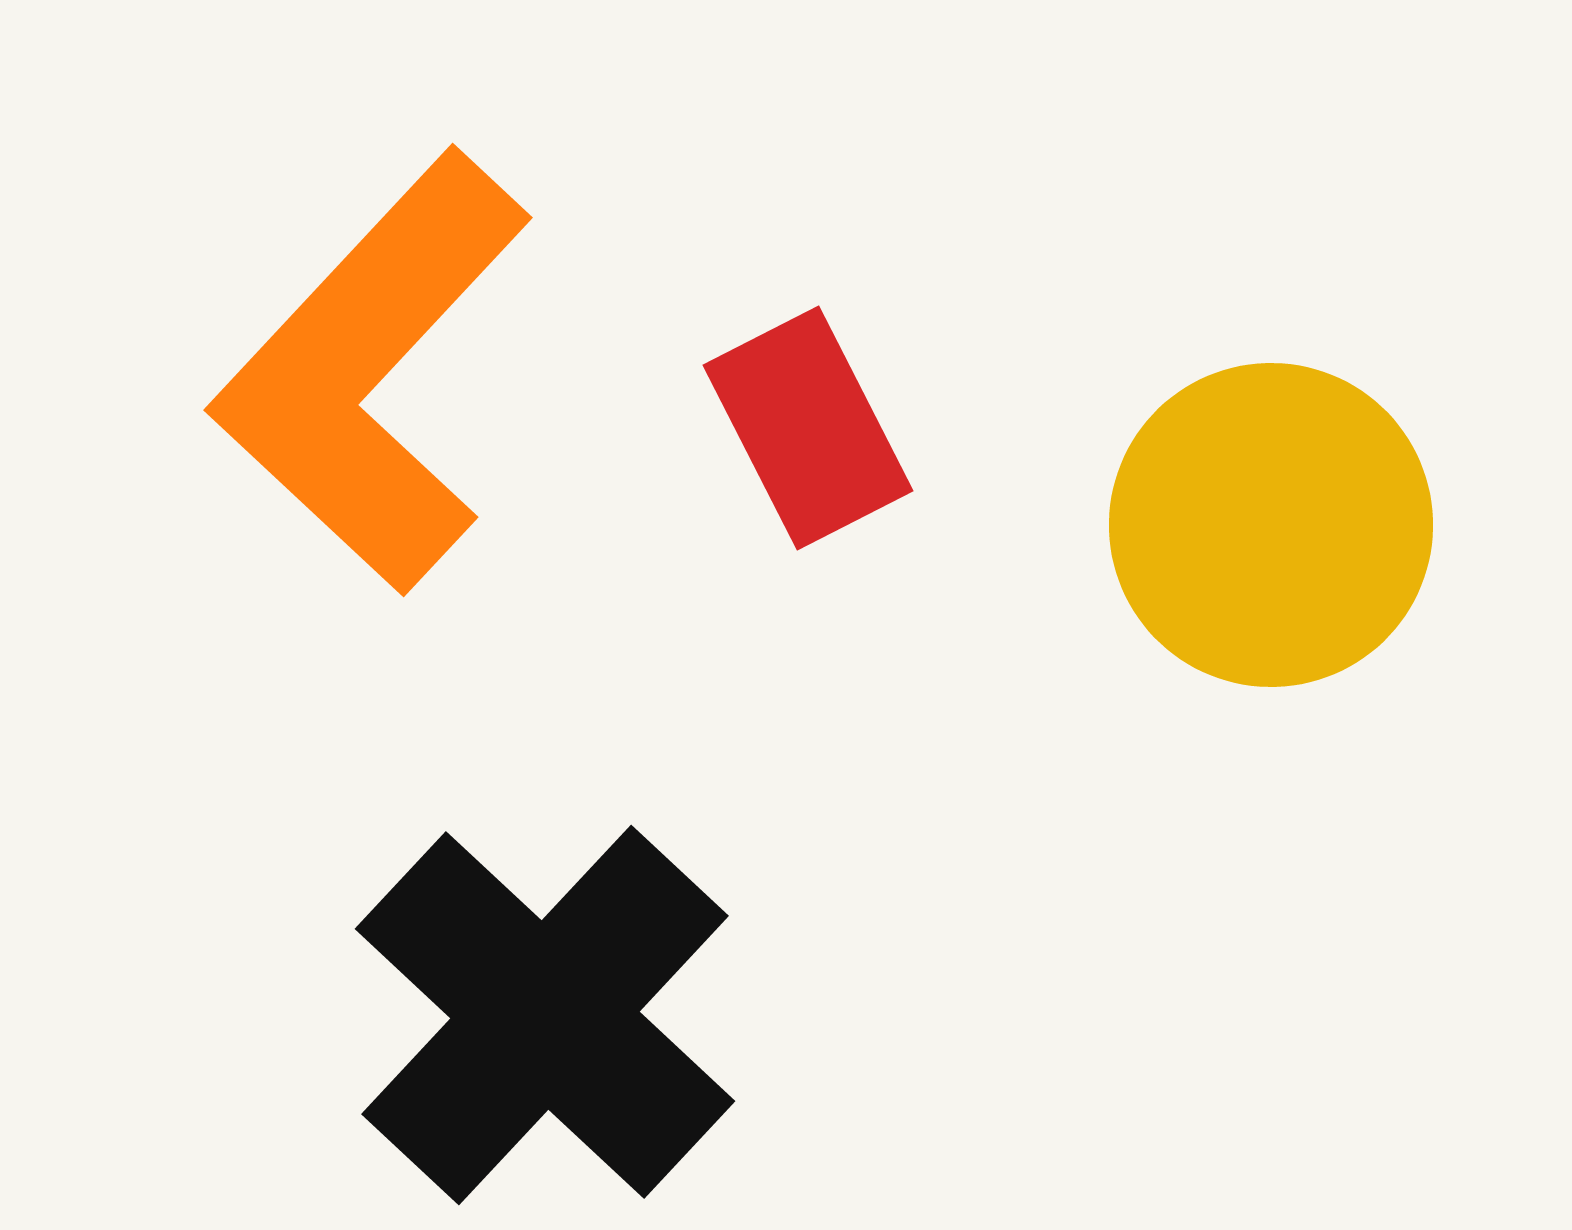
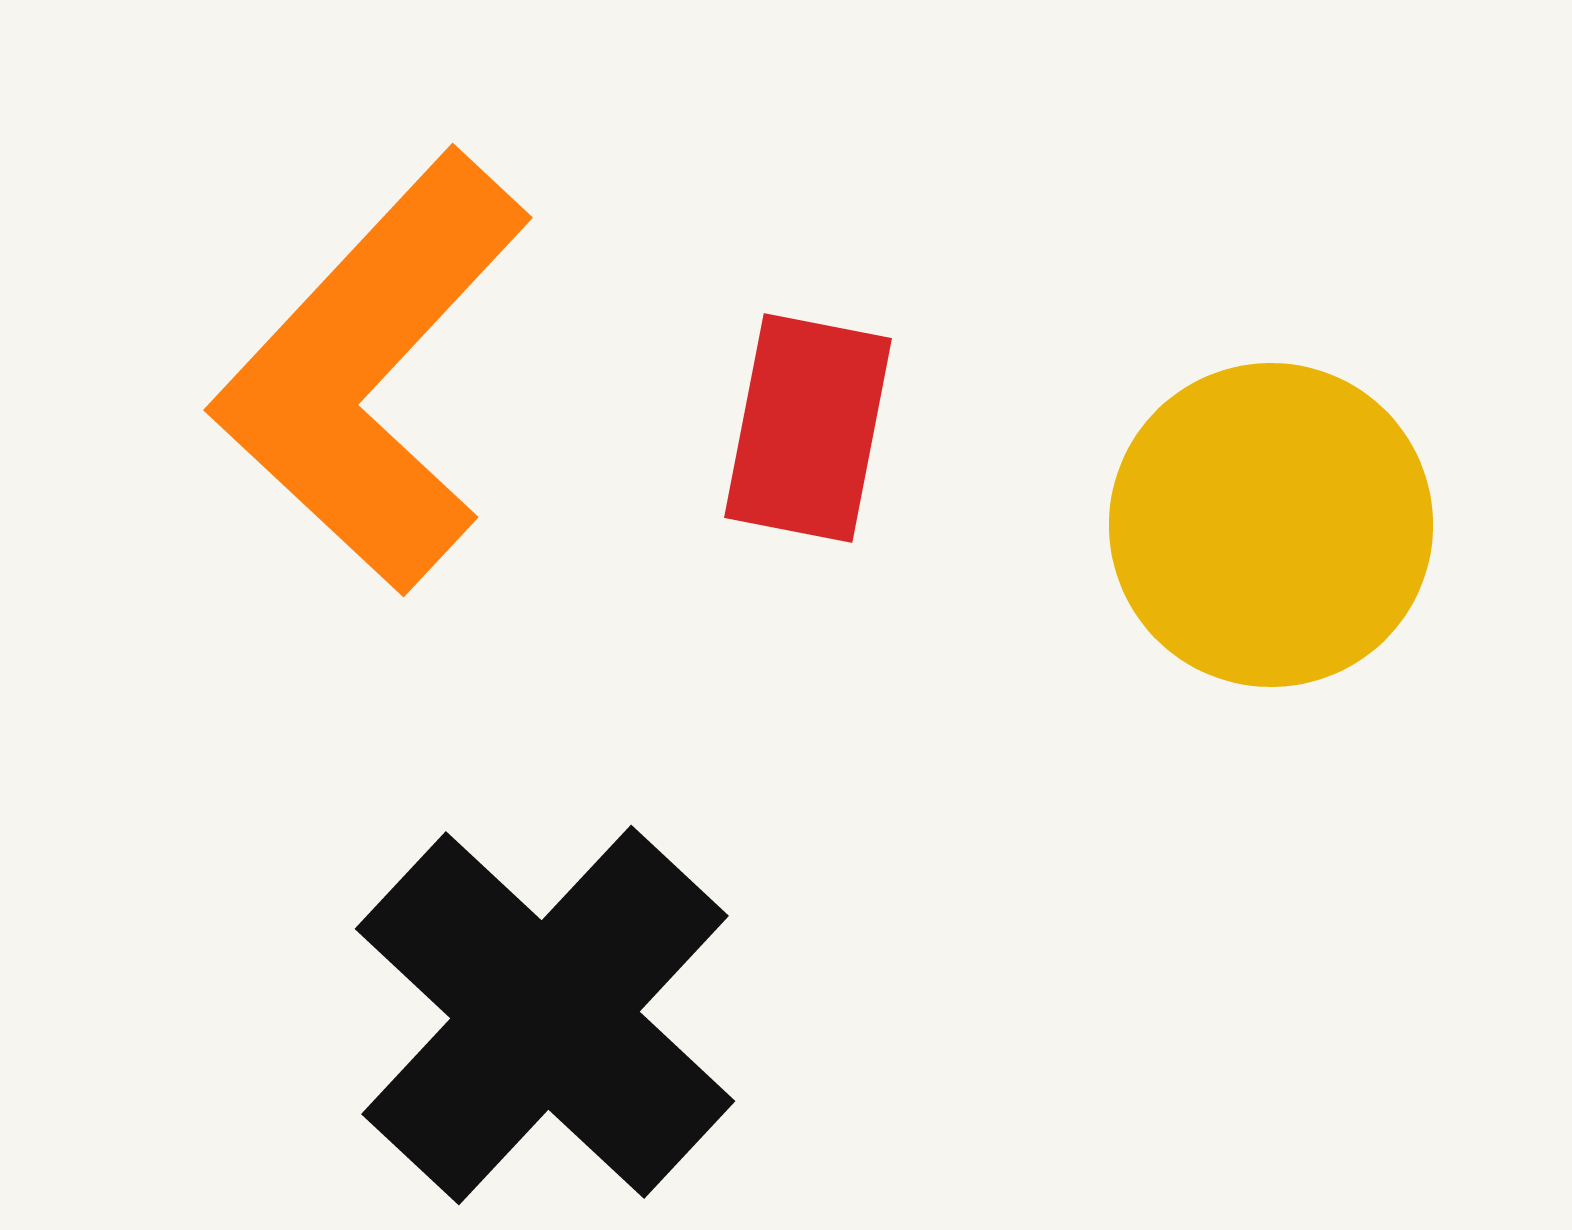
red rectangle: rotated 38 degrees clockwise
